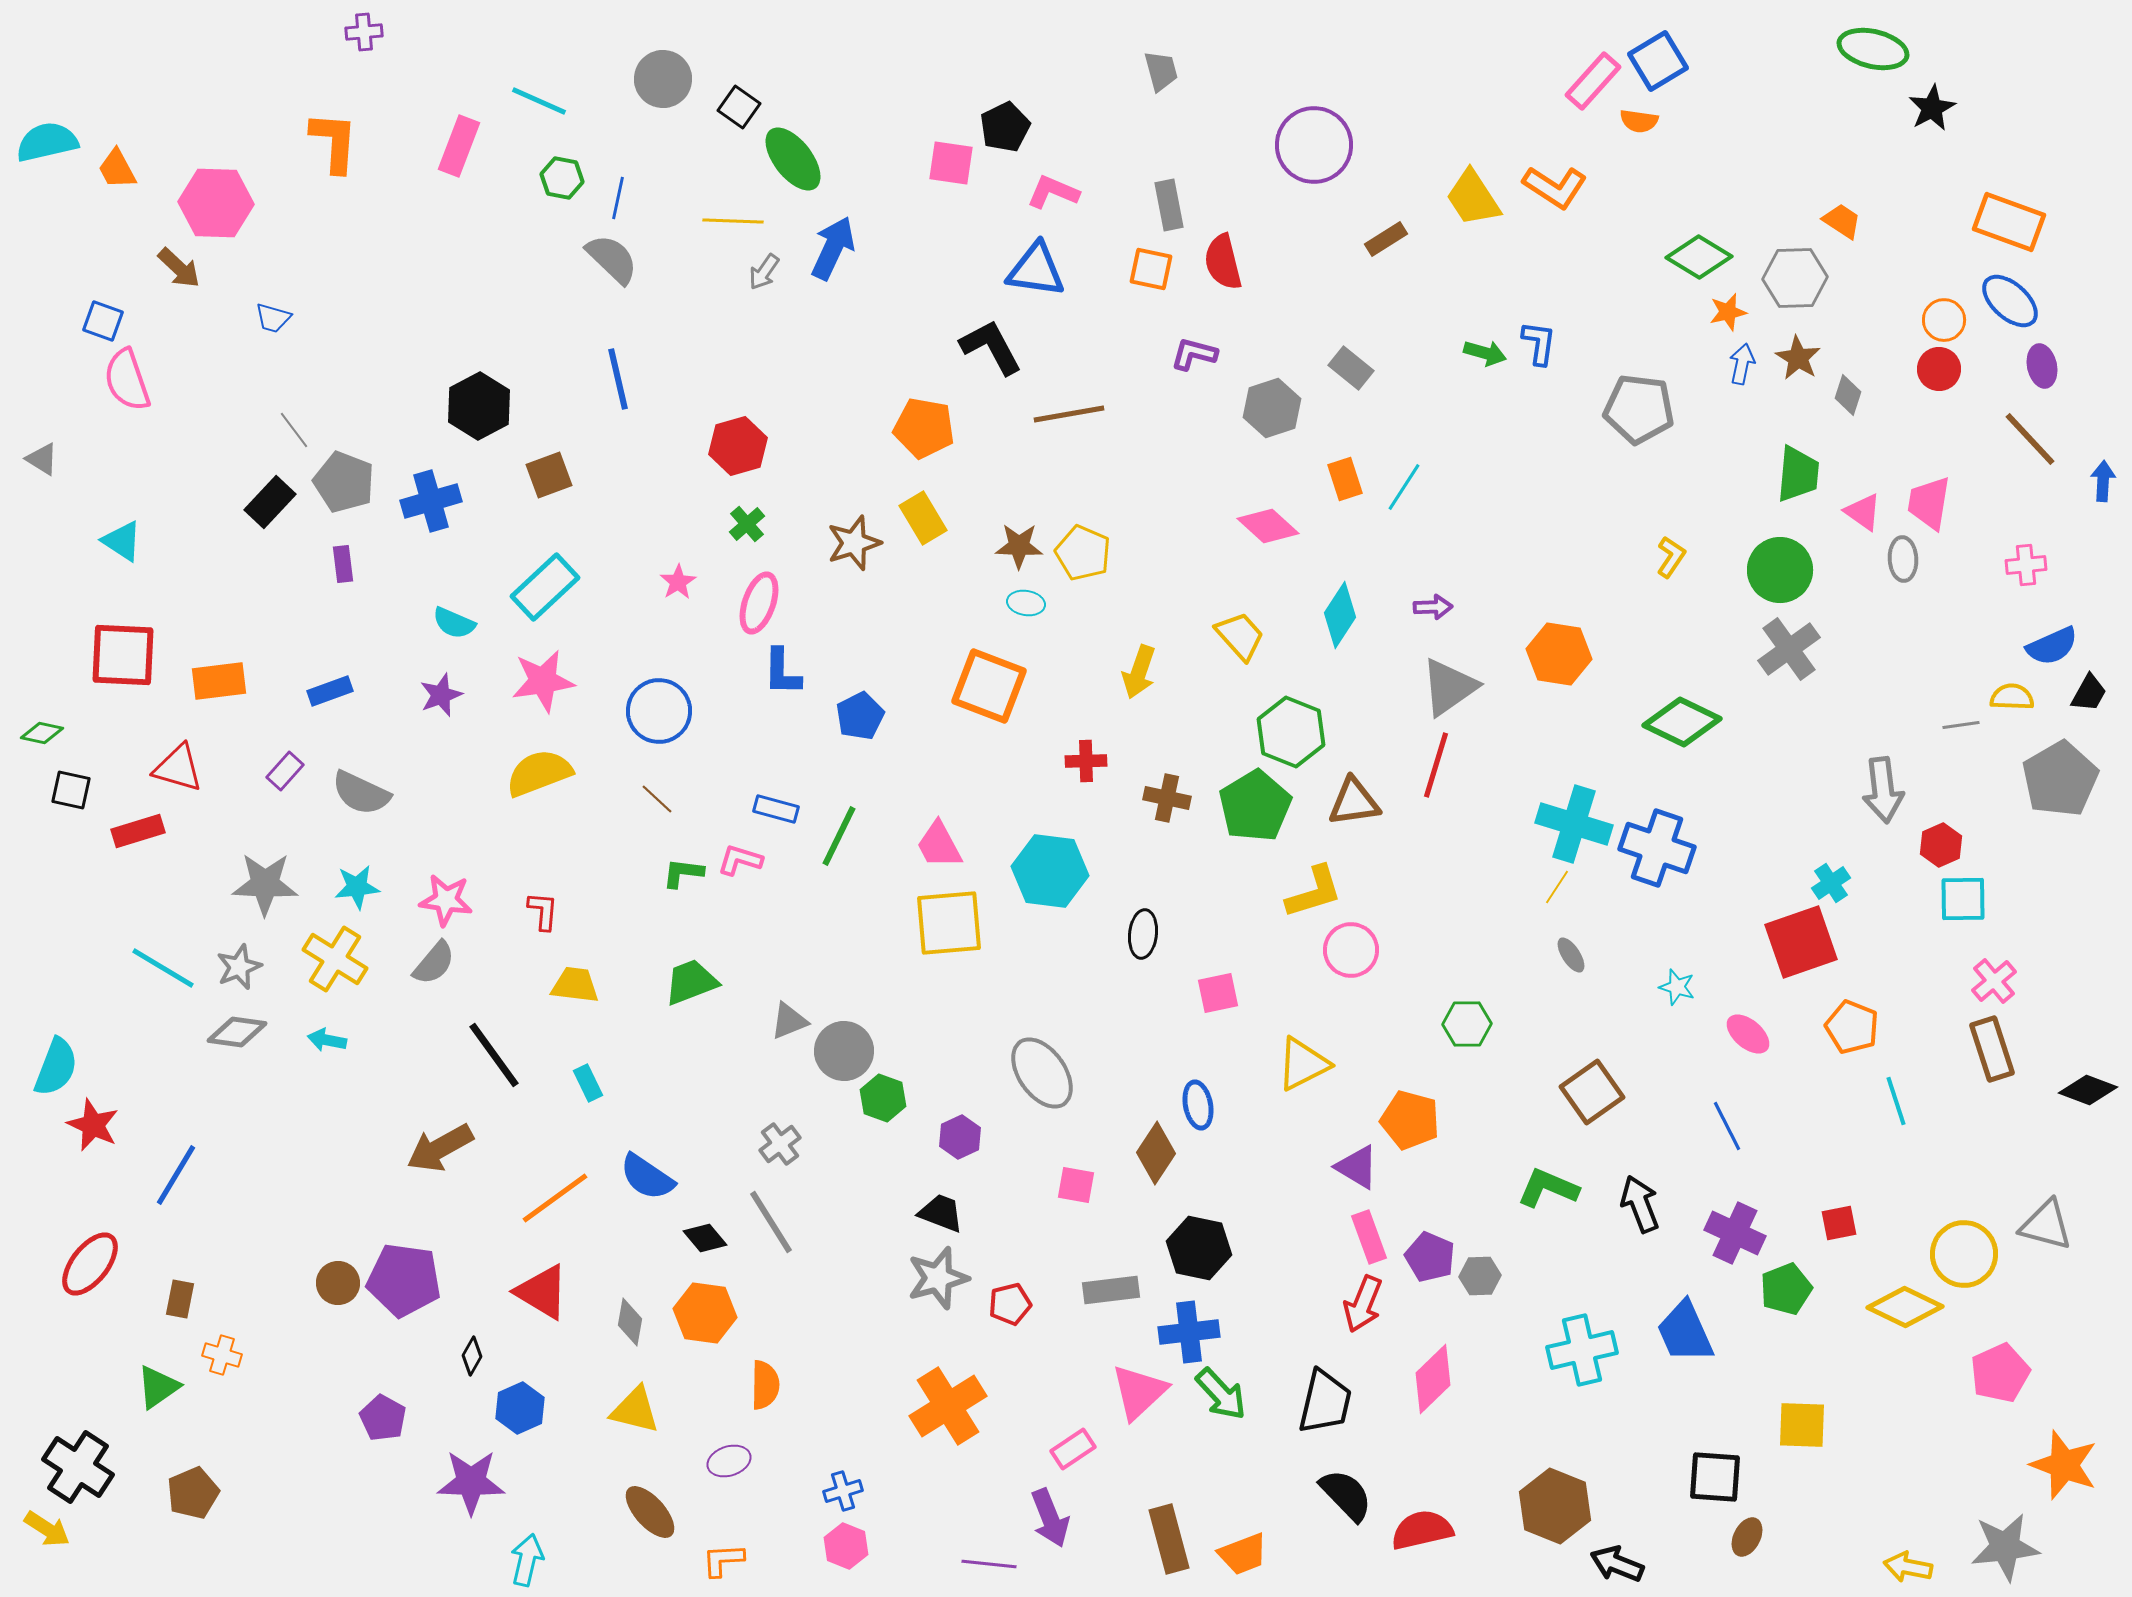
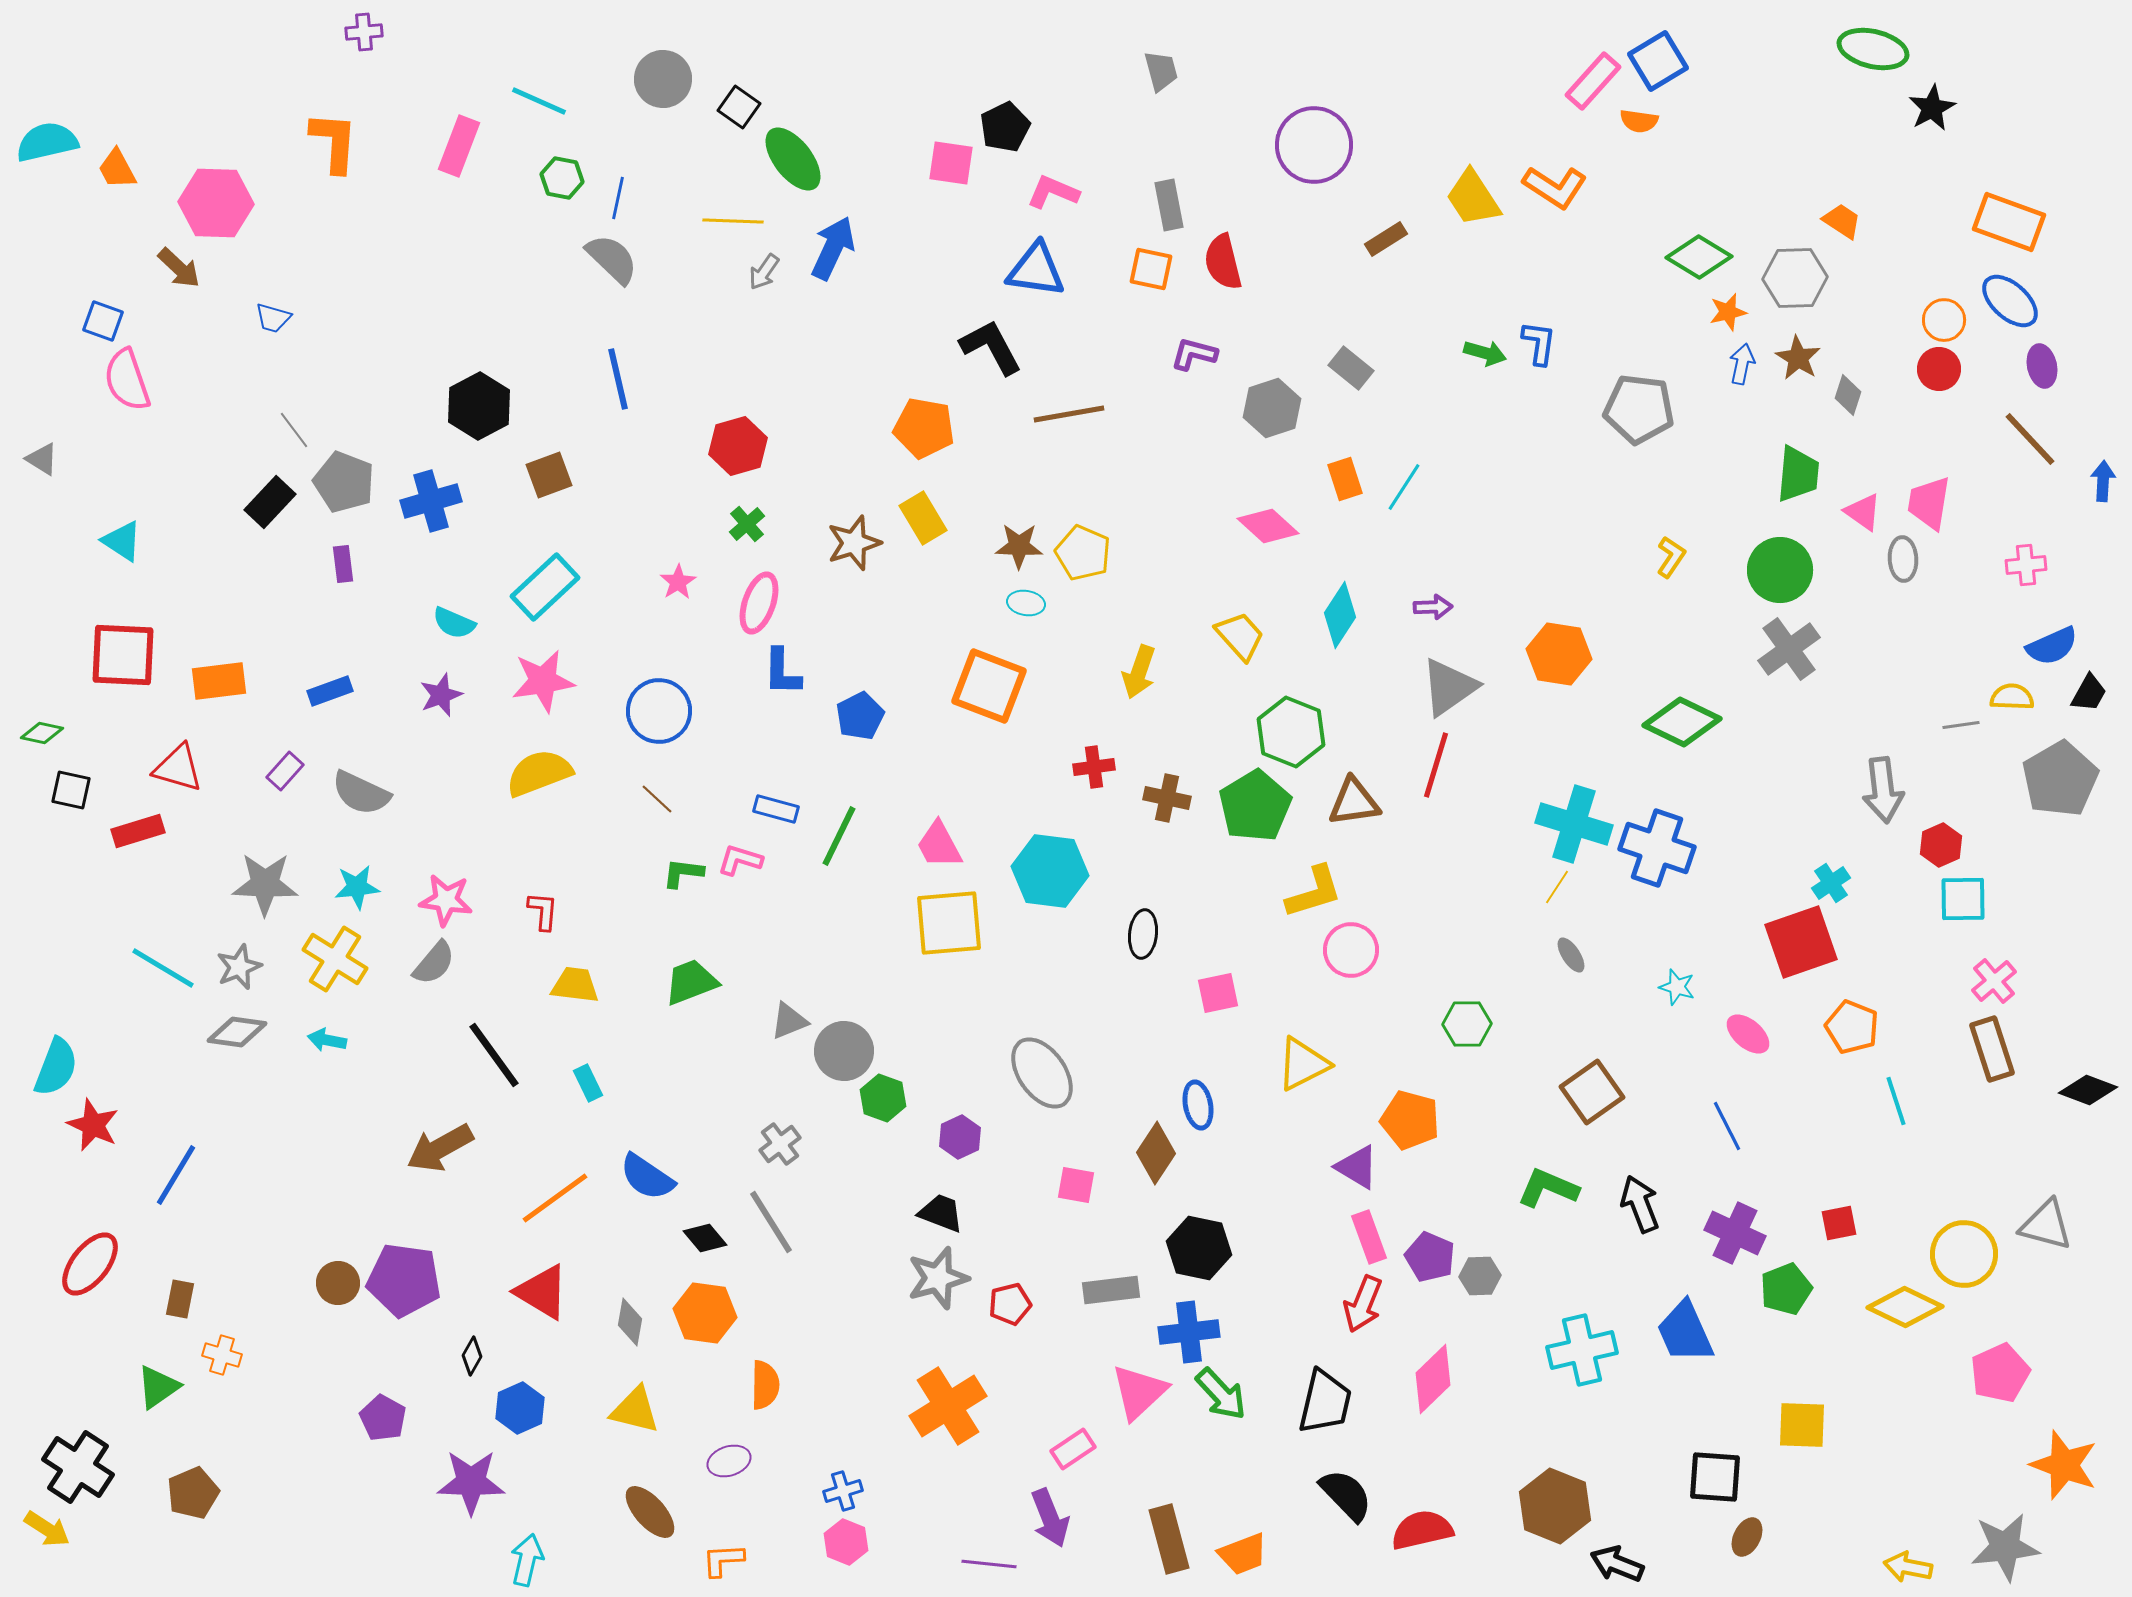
red cross at (1086, 761): moved 8 px right, 6 px down; rotated 6 degrees counterclockwise
pink hexagon at (846, 1546): moved 4 px up
